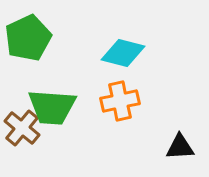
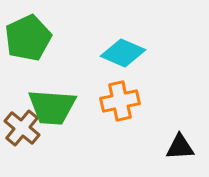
cyan diamond: rotated 9 degrees clockwise
